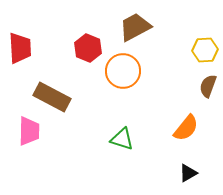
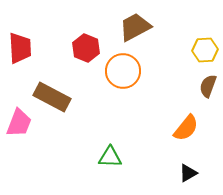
red hexagon: moved 2 px left
pink trapezoid: moved 10 px left, 8 px up; rotated 20 degrees clockwise
green triangle: moved 12 px left, 18 px down; rotated 15 degrees counterclockwise
